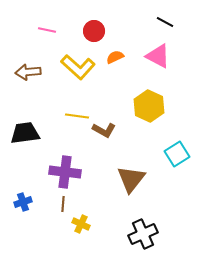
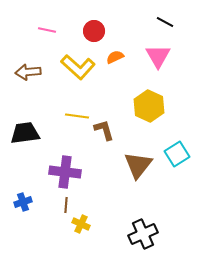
pink triangle: rotated 32 degrees clockwise
brown L-shape: rotated 135 degrees counterclockwise
brown triangle: moved 7 px right, 14 px up
brown line: moved 3 px right, 1 px down
